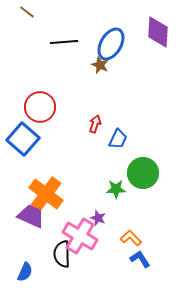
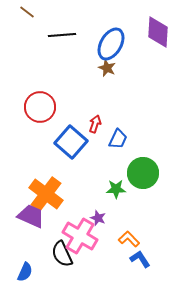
black line: moved 2 px left, 7 px up
brown star: moved 7 px right, 3 px down
blue square: moved 48 px right, 3 px down
orange L-shape: moved 2 px left, 1 px down
black semicircle: rotated 24 degrees counterclockwise
